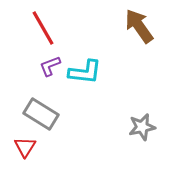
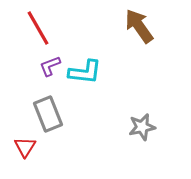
red line: moved 5 px left
gray rectangle: moved 7 px right; rotated 36 degrees clockwise
